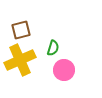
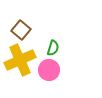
brown square: rotated 36 degrees counterclockwise
pink circle: moved 15 px left
